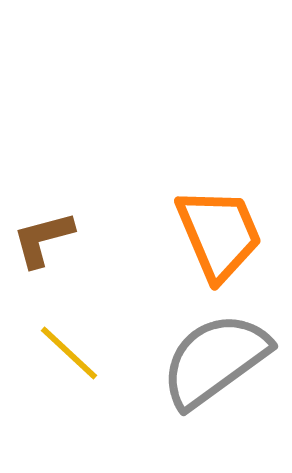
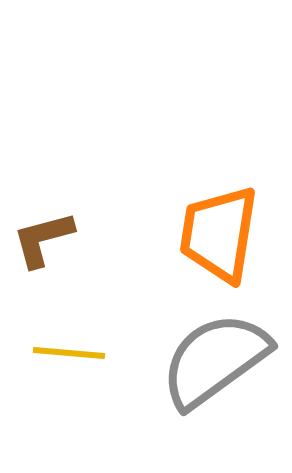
orange trapezoid: rotated 148 degrees counterclockwise
yellow line: rotated 38 degrees counterclockwise
